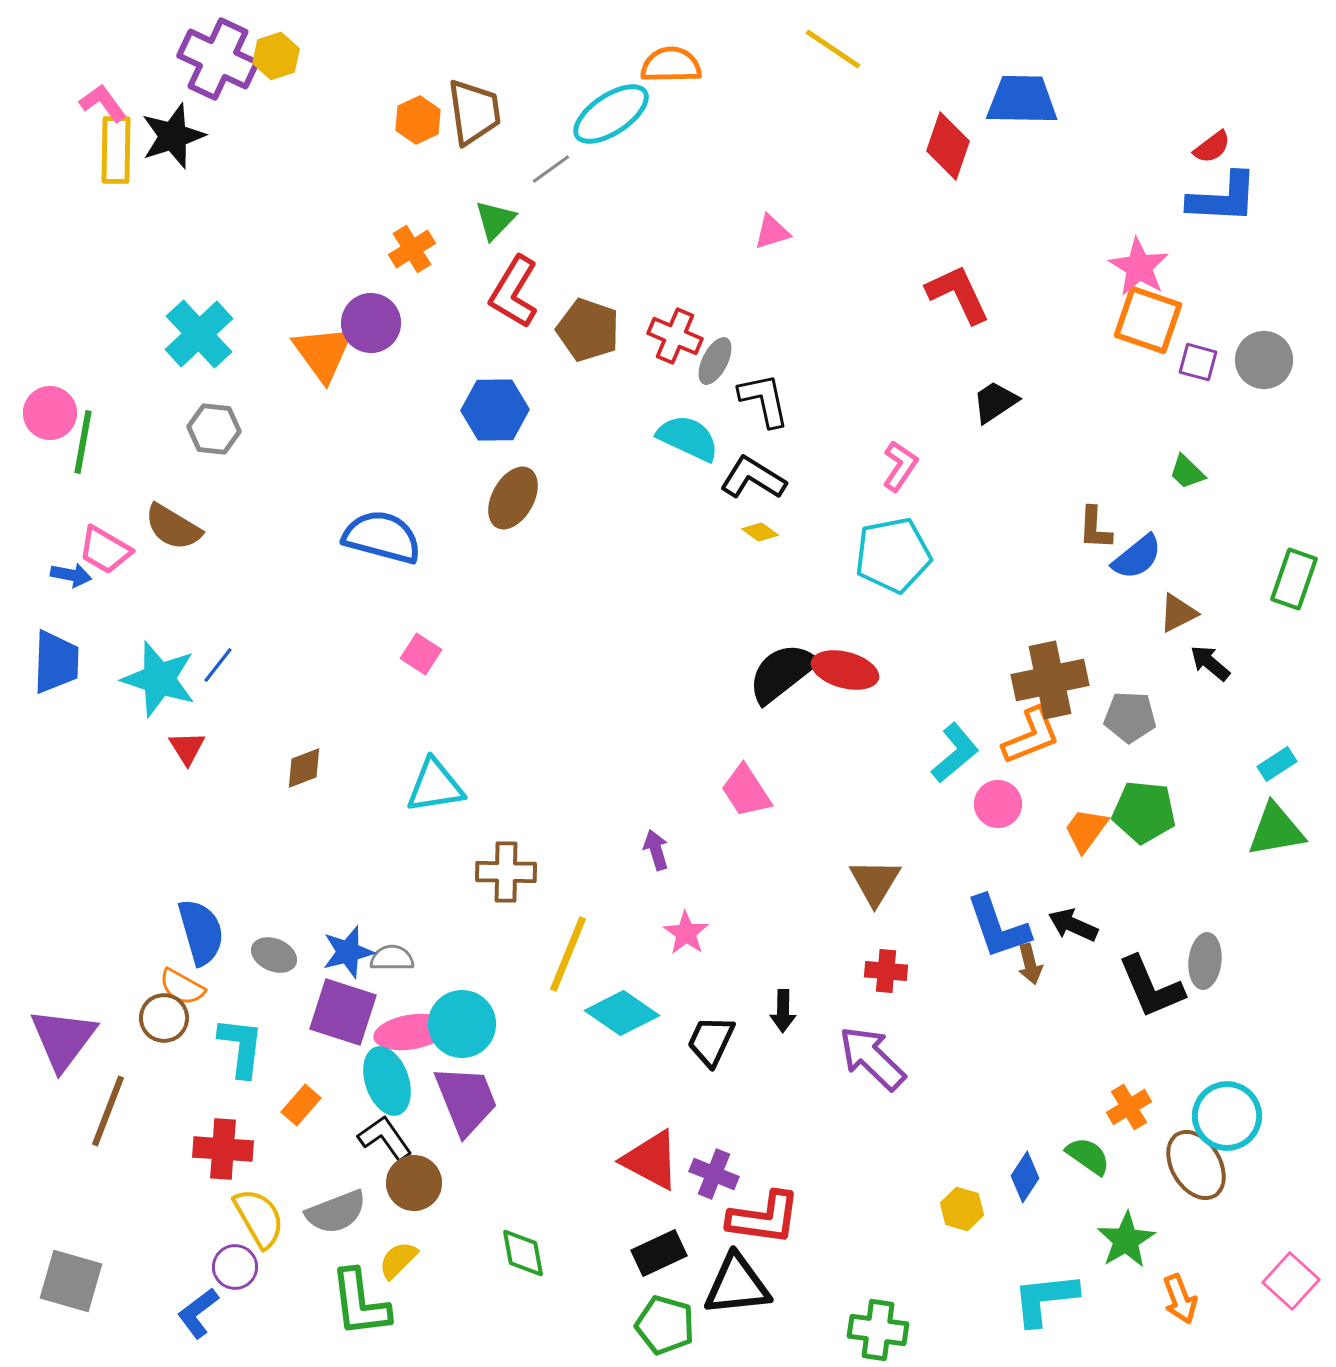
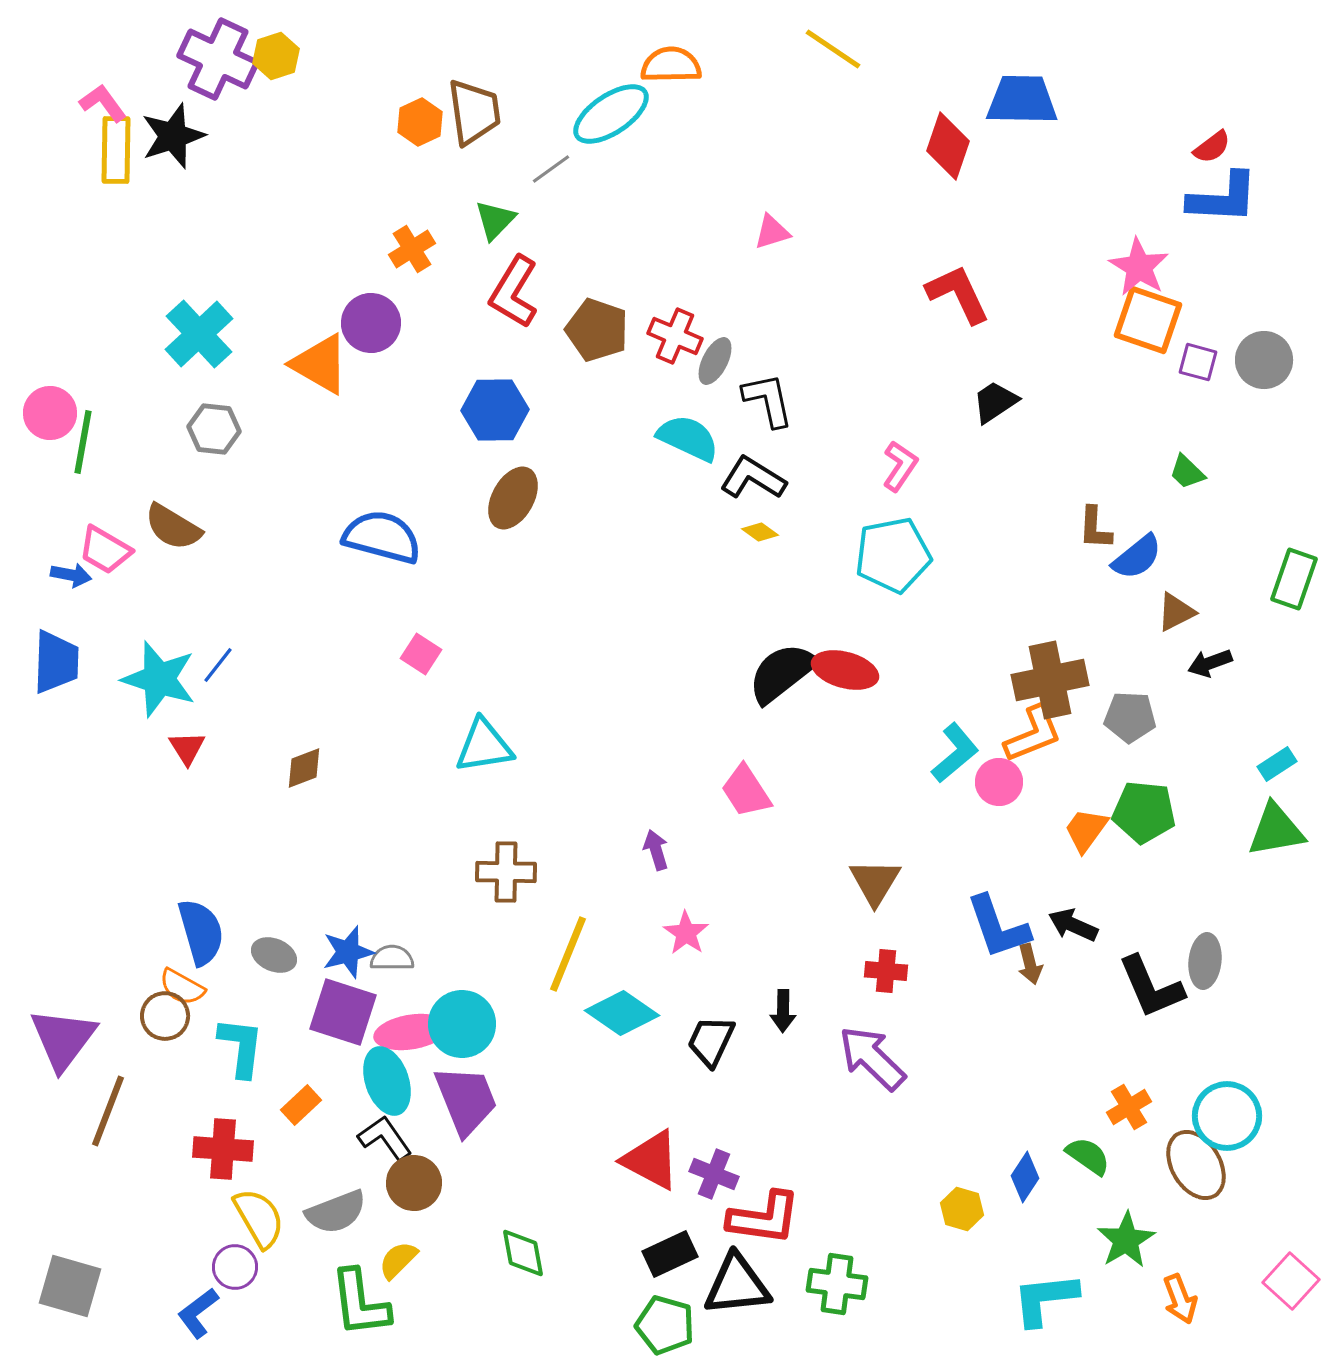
orange hexagon at (418, 120): moved 2 px right, 2 px down
brown pentagon at (588, 330): moved 9 px right
orange triangle at (323, 353): moved 3 px left, 11 px down; rotated 24 degrees counterclockwise
black L-shape at (764, 400): moved 4 px right
brown triangle at (1178, 613): moved 2 px left, 1 px up
black arrow at (1210, 663): rotated 60 degrees counterclockwise
orange L-shape at (1031, 736): moved 2 px right, 2 px up
cyan triangle at (435, 786): moved 49 px right, 40 px up
pink circle at (998, 804): moved 1 px right, 22 px up
brown circle at (164, 1018): moved 1 px right, 2 px up
orange rectangle at (301, 1105): rotated 6 degrees clockwise
black rectangle at (659, 1253): moved 11 px right, 1 px down
gray square at (71, 1281): moved 1 px left, 5 px down
green cross at (878, 1330): moved 41 px left, 46 px up
